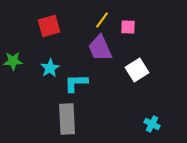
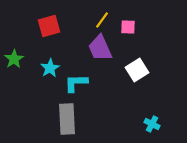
green star: moved 1 px right, 2 px up; rotated 30 degrees counterclockwise
